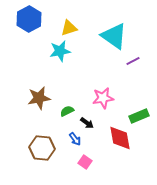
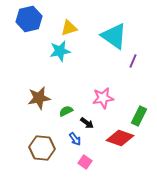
blue hexagon: rotated 15 degrees clockwise
purple line: rotated 40 degrees counterclockwise
green semicircle: moved 1 px left
green rectangle: rotated 42 degrees counterclockwise
red diamond: rotated 60 degrees counterclockwise
